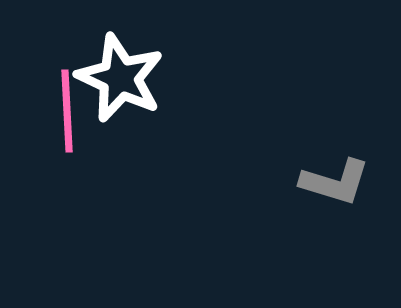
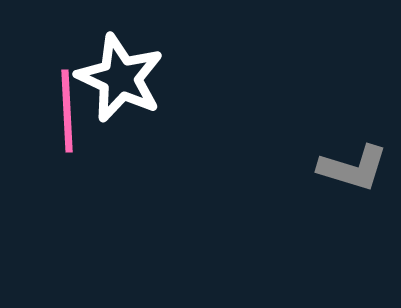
gray L-shape: moved 18 px right, 14 px up
